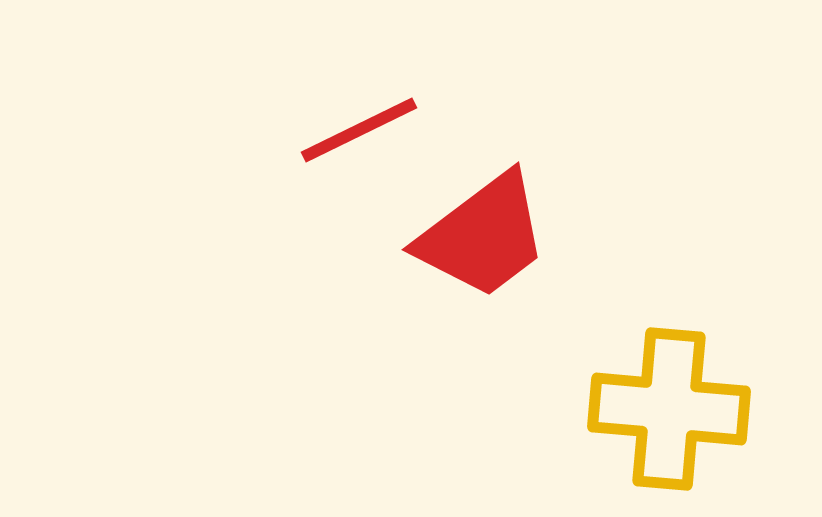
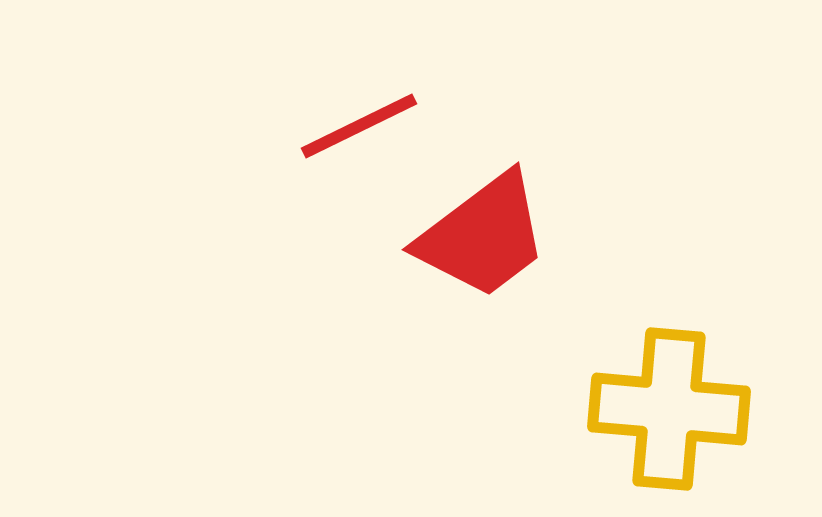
red line: moved 4 px up
